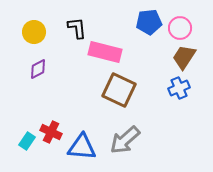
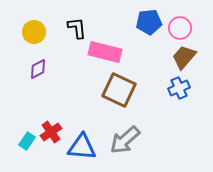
brown trapezoid: rotated 8 degrees clockwise
red cross: rotated 30 degrees clockwise
